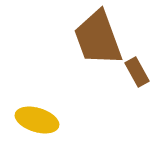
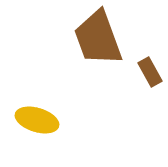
brown rectangle: moved 13 px right
